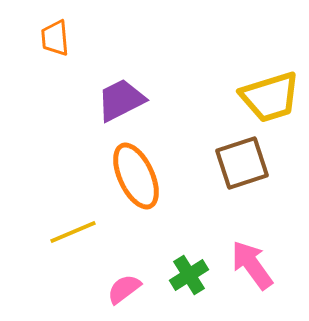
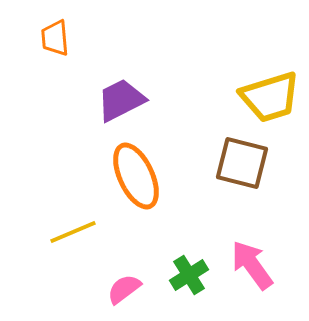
brown square: rotated 32 degrees clockwise
